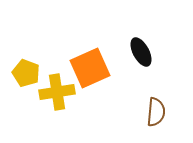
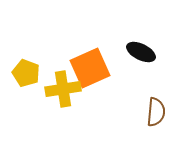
black ellipse: rotated 36 degrees counterclockwise
yellow cross: moved 6 px right, 3 px up
